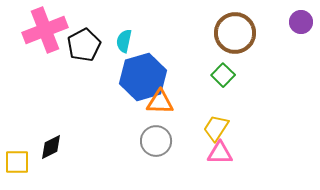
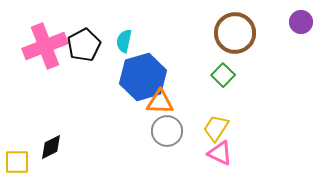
pink cross: moved 16 px down
gray circle: moved 11 px right, 10 px up
pink triangle: rotated 24 degrees clockwise
